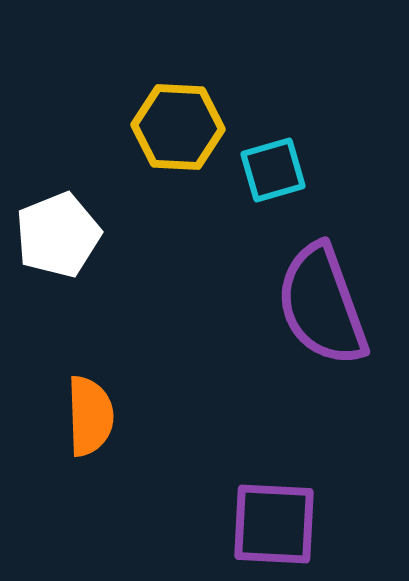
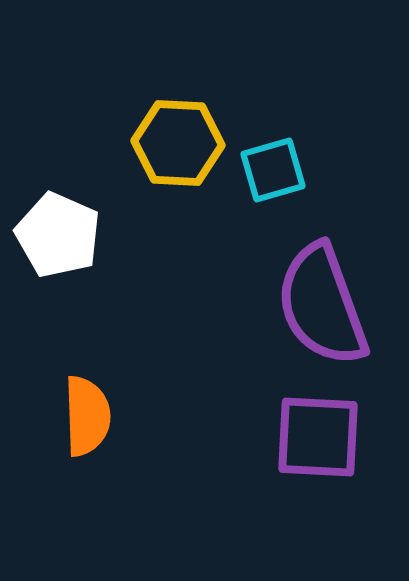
yellow hexagon: moved 16 px down
white pentagon: rotated 26 degrees counterclockwise
orange semicircle: moved 3 px left
purple square: moved 44 px right, 87 px up
